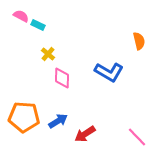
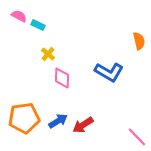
pink semicircle: moved 2 px left
orange pentagon: moved 1 px down; rotated 12 degrees counterclockwise
red arrow: moved 2 px left, 9 px up
